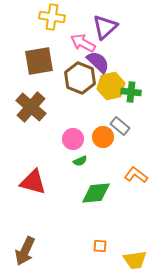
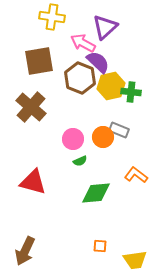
gray rectangle: moved 1 px left, 4 px down; rotated 18 degrees counterclockwise
